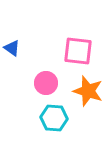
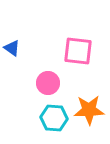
pink circle: moved 2 px right
orange star: moved 1 px right, 19 px down; rotated 20 degrees counterclockwise
